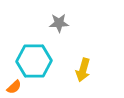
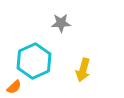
gray star: moved 2 px right
cyan hexagon: rotated 24 degrees counterclockwise
